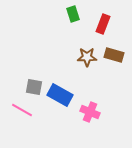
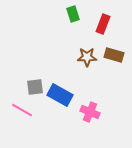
gray square: moved 1 px right; rotated 18 degrees counterclockwise
